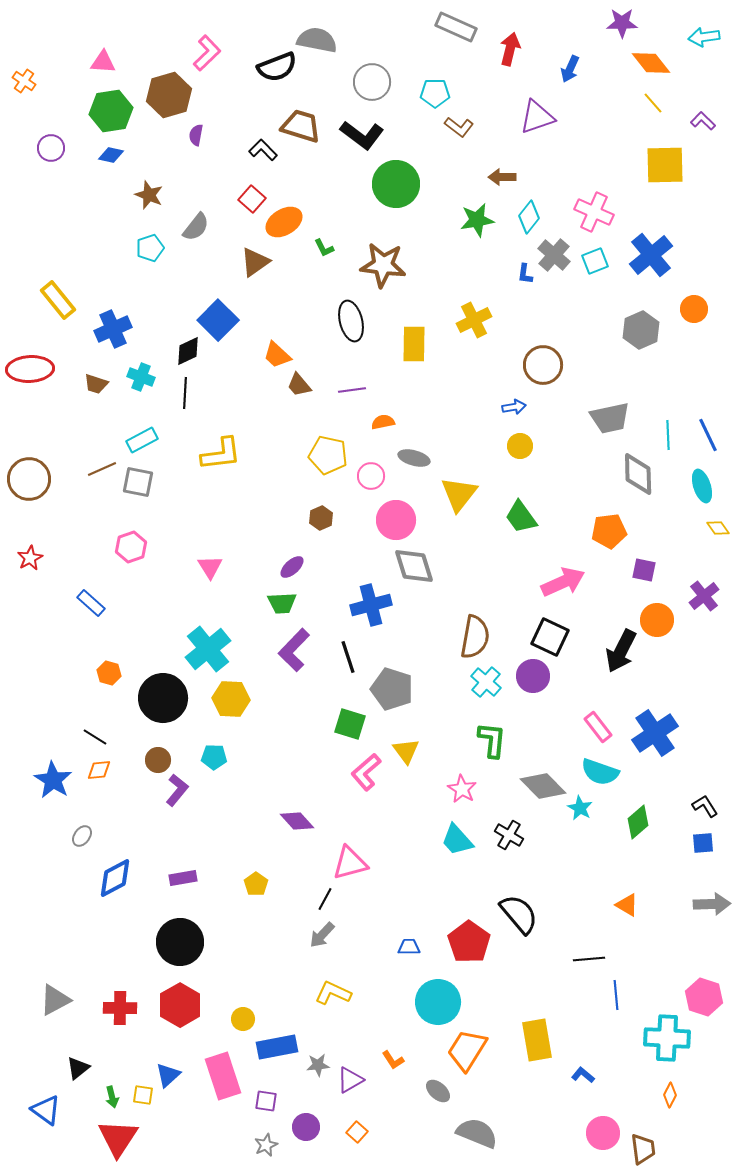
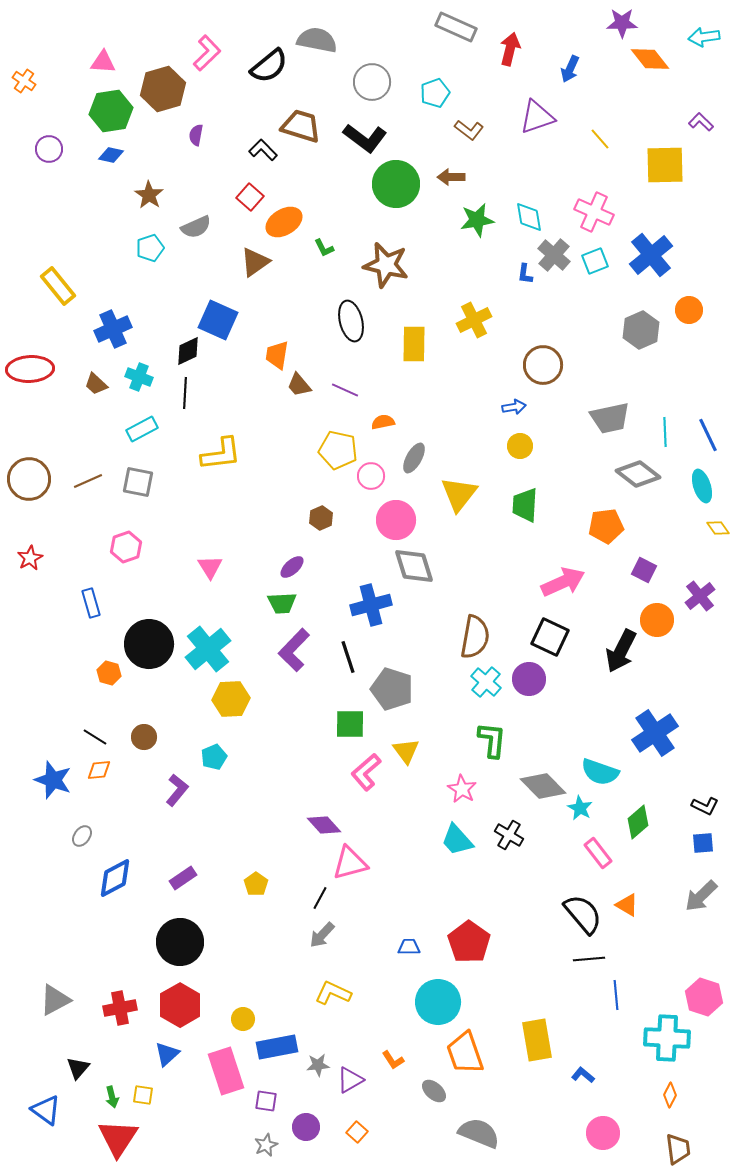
orange diamond at (651, 63): moved 1 px left, 4 px up
black semicircle at (277, 67): moved 8 px left, 1 px up; rotated 18 degrees counterclockwise
cyan pentagon at (435, 93): rotated 20 degrees counterclockwise
brown hexagon at (169, 95): moved 6 px left, 6 px up
yellow line at (653, 103): moved 53 px left, 36 px down
purple L-shape at (703, 121): moved 2 px left, 1 px down
brown L-shape at (459, 127): moved 10 px right, 3 px down
black L-shape at (362, 135): moved 3 px right, 3 px down
purple circle at (51, 148): moved 2 px left, 1 px down
brown arrow at (502, 177): moved 51 px left
brown star at (149, 195): rotated 12 degrees clockwise
red square at (252, 199): moved 2 px left, 2 px up
cyan diamond at (529, 217): rotated 48 degrees counterclockwise
gray semicircle at (196, 227): rotated 28 degrees clockwise
brown star at (383, 265): moved 3 px right; rotated 6 degrees clockwise
yellow rectangle at (58, 300): moved 14 px up
orange circle at (694, 309): moved 5 px left, 1 px down
blue square at (218, 320): rotated 21 degrees counterclockwise
orange trapezoid at (277, 355): rotated 56 degrees clockwise
cyan cross at (141, 377): moved 2 px left
brown trapezoid at (96, 384): rotated 25 degrees clockwise
purple line at (352, 390): moved 7 px left; rotated 32 degrees clockwise
cyan line at (668, 435): moved 3 px left, 3 px up
cyan rectangle at (142, 440): moved 11 px up
yellow pentagon at (328, 455): moved 10 px right, 5 px up
gray ellipse at (414, 458): rotated 76 degrees counterclockwise
brown line at (102, 469): moved 14 px left, 12 px down
gray diamond at (638, 474): rotated 51 degrees counterclockwise
green trapezoid at (521, 517): moved 4 px right, 12 px up; rotated 39 degrees clockwise
orange pentagon at (609, 531): moved 3 px left, 5 px up
pink hexagon at (131, 547): moved 5 px left
purple square at (644, 570): rotated 15 degrees clockwise
purple cross at (704, 596): moved 4 px left
blue rectangle at (91, 603): rotated 32 degrees clockwise
purple circle at (533, 676): moved 4 px left, 3 px down
black circle at (163, 698): moved 14 px left, 54 px up
yellow hexagon at (231, 699): rotated 6 degrees counterclockwise
green square at (350, 724): rotated 16 degrees counterclockwise
pink rectangle at (598, 727): moved 126 px down
cyan pentagon at (214, 757): rotated 25 degrees counterclockwise
brown circle at (158, 760): moved 14 px left, 23 px up
blue star at (53, 780): rotated 12 degrees counterclockwise
black L-shape at (705, 806): rotated 148 degrees clockwise
purple diamond at (297, 821): moved 27 px right, 4 px down
purple rectangle at (183, 878): rotated 24 degrees counterclockwise
black line at (325, 899): moved 5 px left, 1 px up
gray arrow at (712, 904): moved 11 px left, 8 px up; rotated 138 degrees clockwise
black semicircle at (519, 914): moved 64 px right
red cross at (120, 1008): rotated 12 degrees counterclockwise
orange trapezoid at (467, 1050): moved 2 px left, 3 px down; rotated 51 degrees counterclockwise
black triangle at (78, 1068): rotated 10 degrees counterclockwise
blue triangle at (168, 1075): moved 1 px left, 21 px up
pink rectangle at (223, 1076): moved 3 px right, 5 px up
gray ellipse at (438, 1091): moved 4 px left
gray semicircle at (477, 1133): moved 2 px right
brown trapezoid at (643, 1149): moved 35 px right
